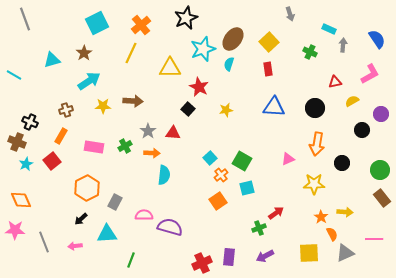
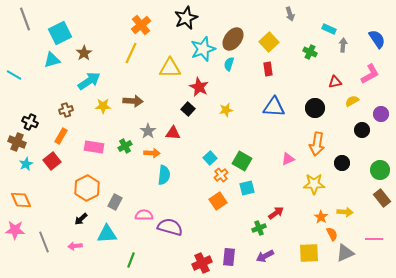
cyan square at (97, 23): moved 37 px left, 10 px down
